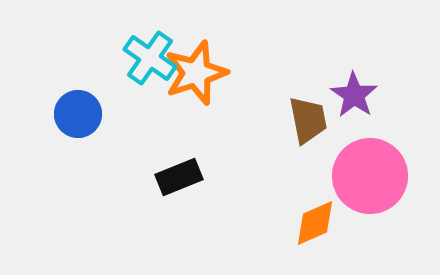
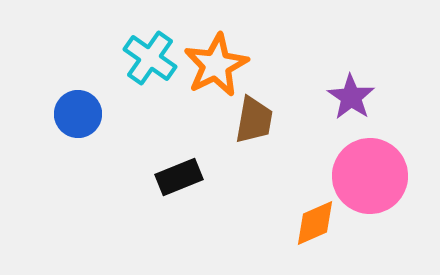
orange star: moved 20 px right, 8 px up; rotated 8 degrees counterclockwise
purple star: moved 3 px left, 2 px down
brown trapezoid: moved 54 px left; rotated 21 degrees clockwise
